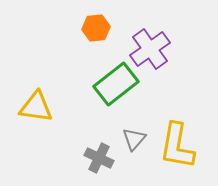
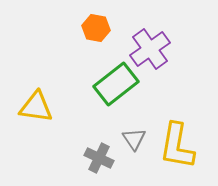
orange hexagon: rotated 16 degrees clockwise
gray triangle: rotated 15 degrees counterclockwise
